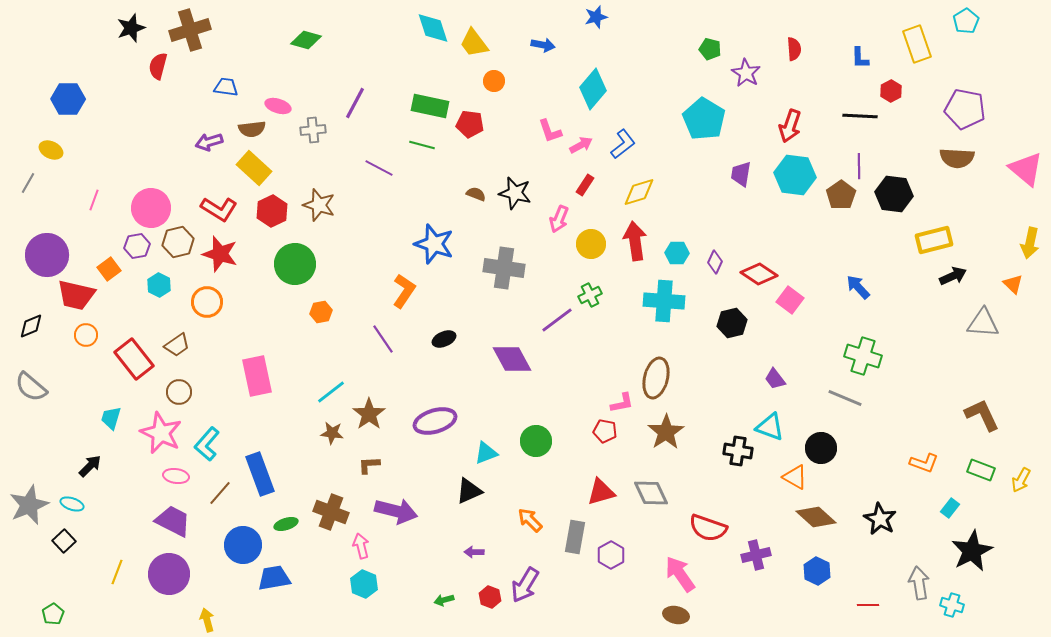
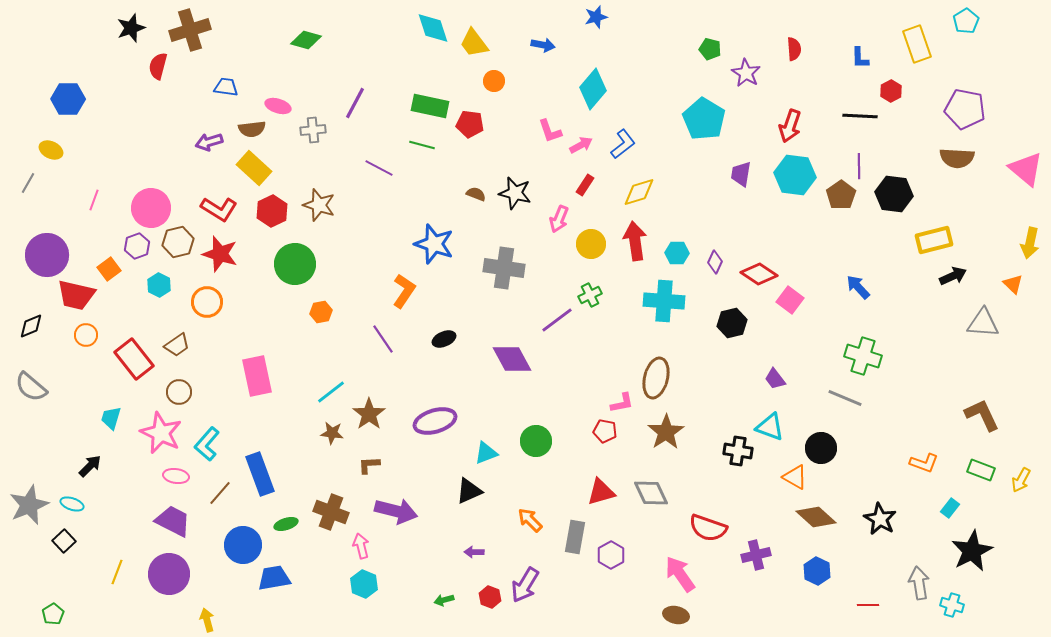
purple hexagon at (137, 246): rotated 10 degrees counterclockwise
